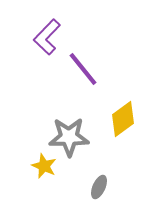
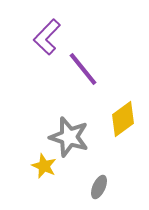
gray star: rotated 18 degrees clockwise
